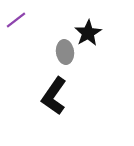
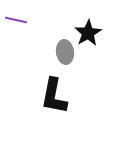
purple line: rotated 50 degrees clockwise
black L-shape: rotated 24 degrees counterclockwise
